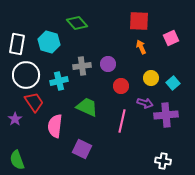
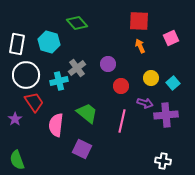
orange arrow: moved 1 px left, 1 px up
gray cross: moved 5 px left, 2 px down; rotated 30 degrees counterclockwise
green trapezoid: moved 6 px down; rotated 15 degrees clockwise
pink semicircle: moved 1 px right, 1 px up
